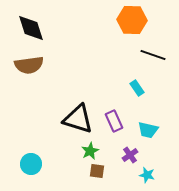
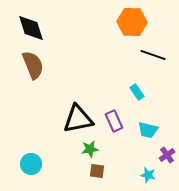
orange hexagon: moved 2 px down
brown semicircle: moved 4 px right; rotated 104 degrees counterclockwise
cyan rectangle: moved 4 px down
black triangle: rotated 28 degrees counterclockwise
green star: moved 2 px up; rotated 18 degrees clockwise
purple cross: moved 37 px right
cyan star: moved 1 px right
